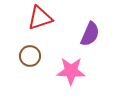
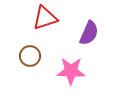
red triangle: moved 5 px right
purple semicircle: moved 1 px left, 1 px up
